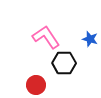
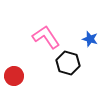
black hexagon: moved 4 px right; rotated 15 degrees clockwise
red circle: moved 22 px left, 9 px up
